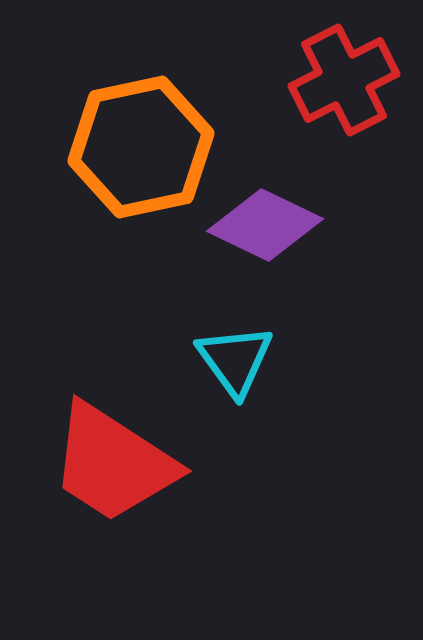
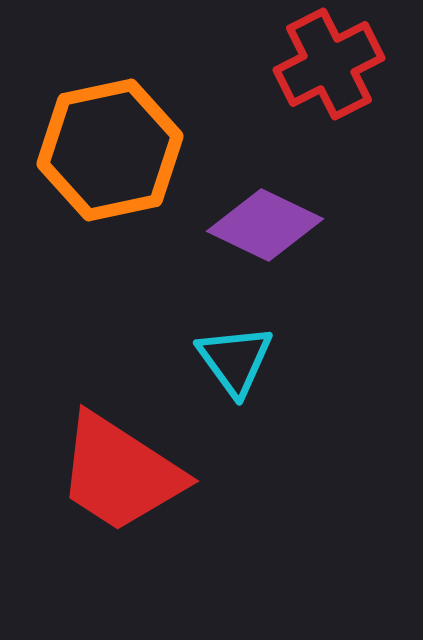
red cross: moved 15 px left, 16 px up
orange hexagon: moved 31 px left, 3 px down
red trapezoid: moved 7 px right, 10 px down
